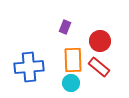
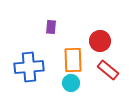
purple rectangle: moved 14 px left; rotated 16 degrees counterclockwise
red rectangle: moved 9 px right, 3 px down
